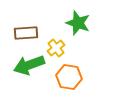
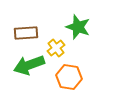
green star: moved 4 px down
